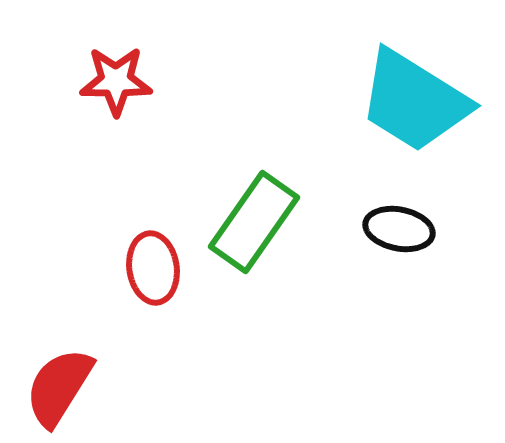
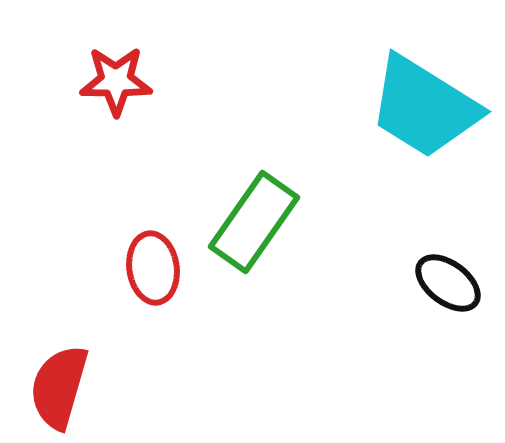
cyan trapezoid: moved 10 px right, 6 px down
black ellipse: moved 49 px right, 54 px down; rotated 26 degrees clockwise
red semicircle: rotated 16 degrees counterclockwise
